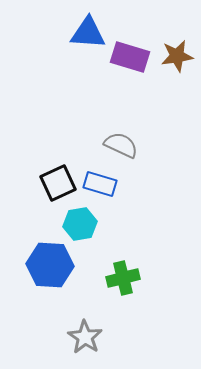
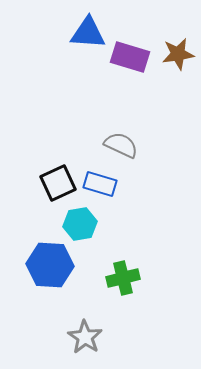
brown star: moved 1 px right, 2 px up
